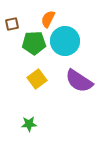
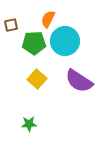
brown square: moved 1 px left, 1 px down
yellow square: rotated 12 degrees counterclockwise
